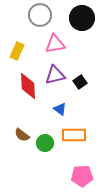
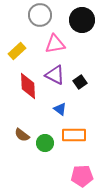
black circle: moved 2 px down
yellow rectangle: rotated 24 degrees clockwise
purple triangle: rotated 40 degrees clockwise
